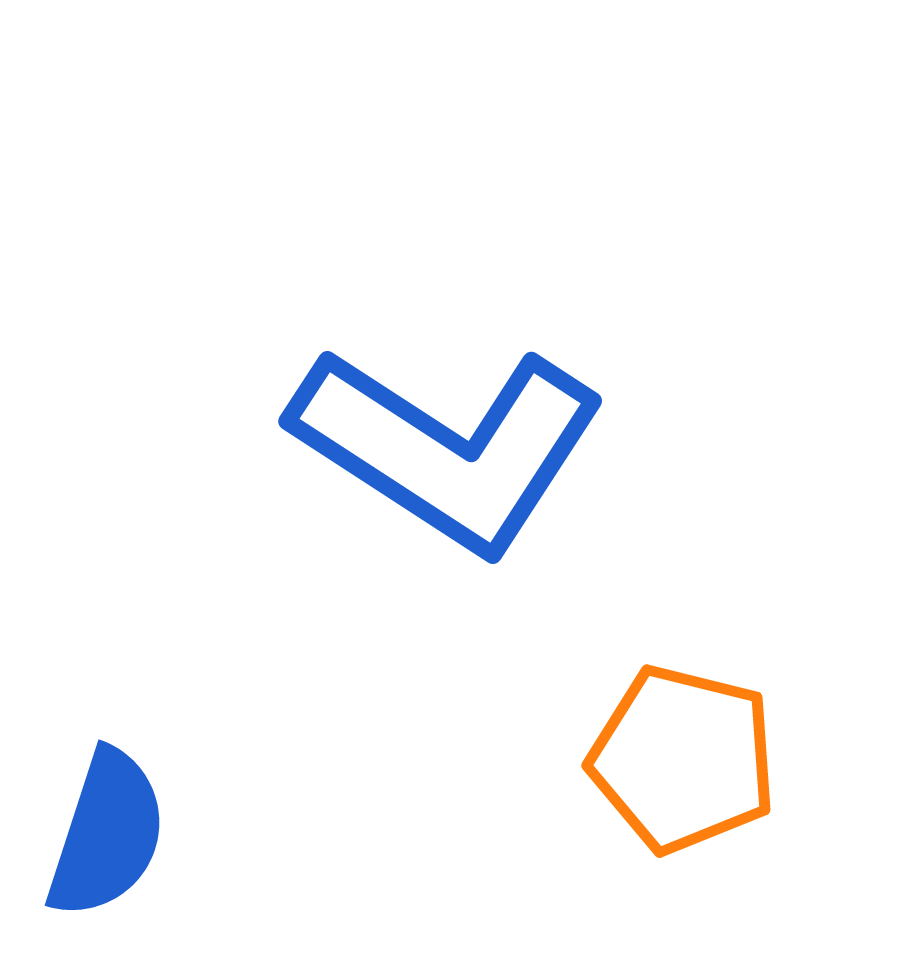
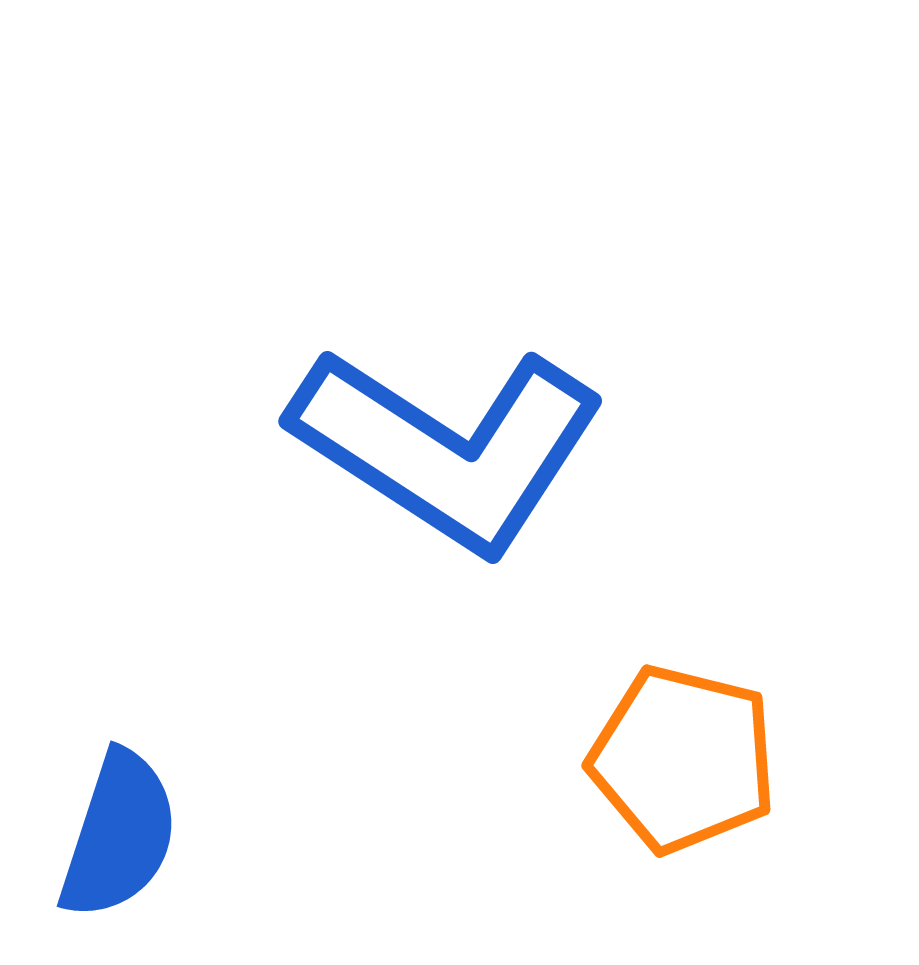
blue semicircle: moved 12 px right, 1 px down
